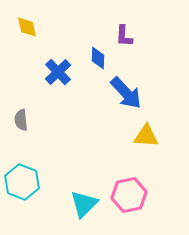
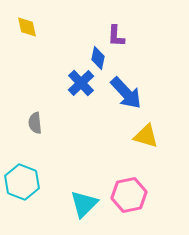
purple L-shape: moved 8 px left
blue diamond: rotated 10 degrees clockwise
blue cross: moved 23 px right, 11 px down
gray semicircle: moved 14 px right, 3 px down
yellow triangle: rotated 12 degrees clockwise
